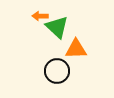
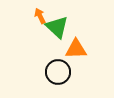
orange arrow: rotated 63 degrees clockwise
black circle: moved 1 px right, 1 px down
